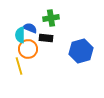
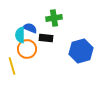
green cross: moved 3 px right
orange circle: moved 1 px left
yellow line: moved 7 px left
